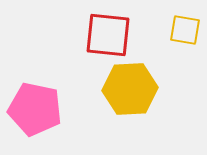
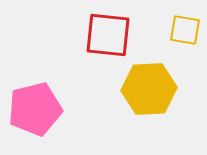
yellow hexagon: moved 19 px right
pink pentagon: rotated 26 degrees counterclockwise
